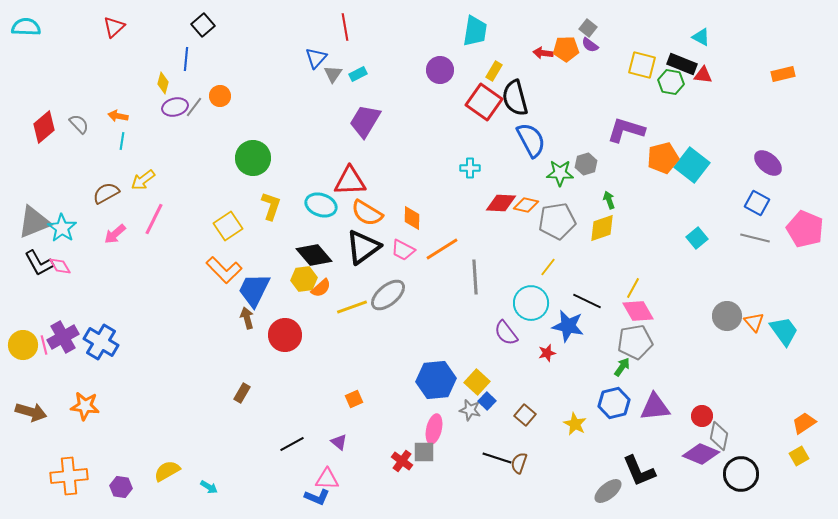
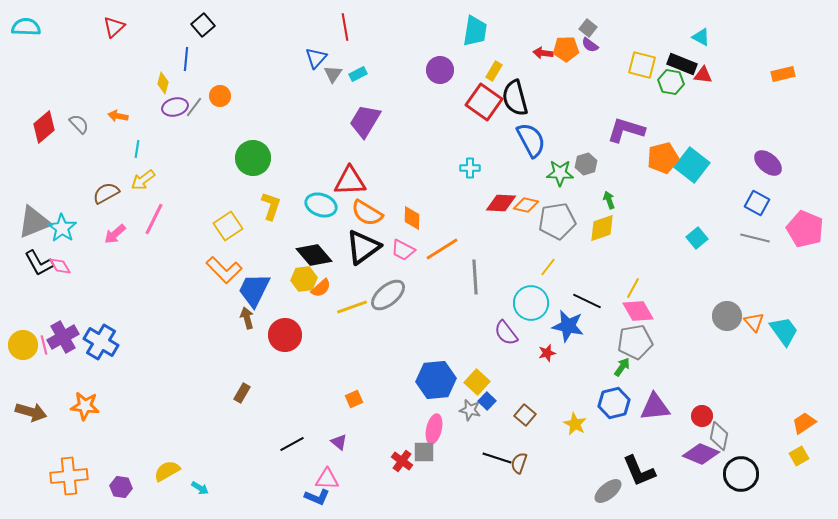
cyan line at (122, 141): moved 15 px right, 8 px down
cyan arrow at (209, 487): moved 9 px left, 1 px down
